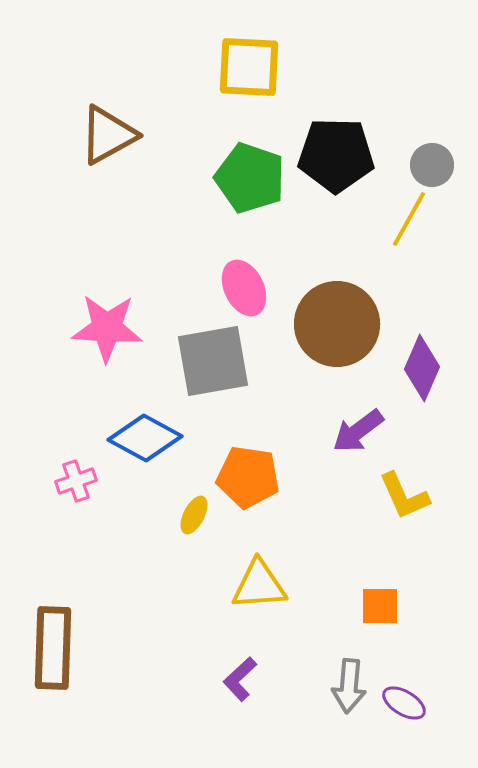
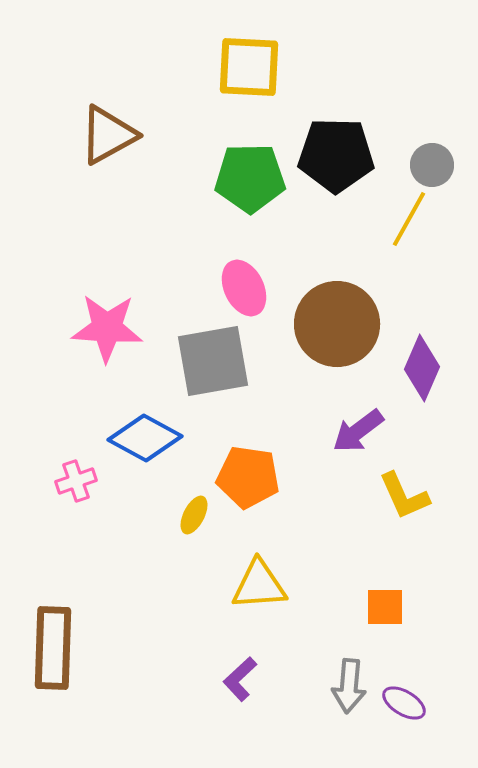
green pentagon: rotated 20 degrees counterclockwise
orange square: moved 5 px right, 1 px down
